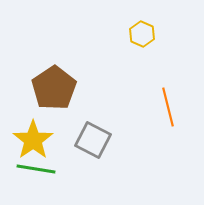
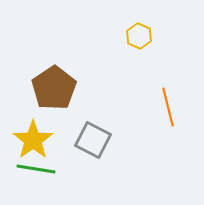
yellow hexagon: moved 3 px left, 2 px down
